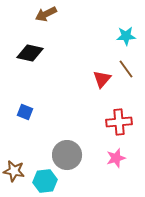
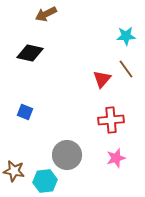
red cross: moved 8 px left, 2 px up
